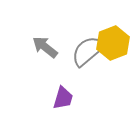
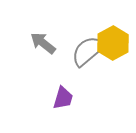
yellow hexagon: rotated 8 degrees counterclockwise
gray arrow: moved 2 px left, 4 px up
